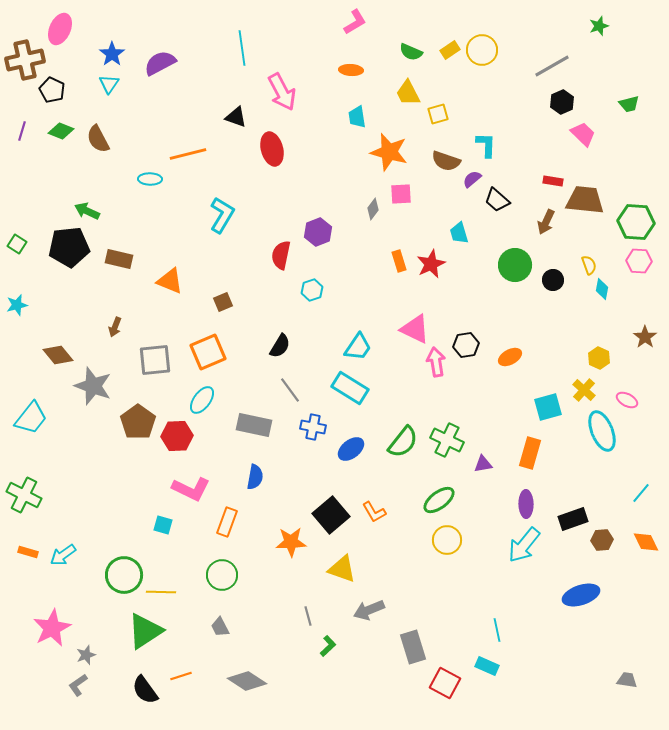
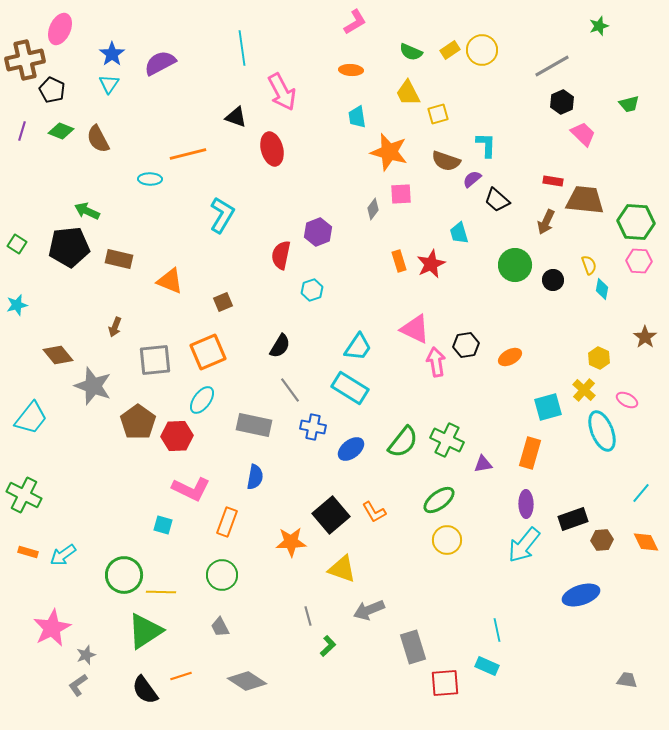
red square at (445, 683): rotated 32 degrees counterclockwise
